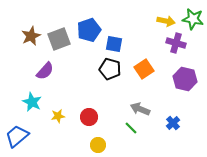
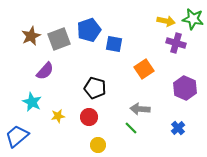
black pentagon: moved 15 px left, 19 px down
purple hexagon: moved 9 px down; rotated 10 degrees clockwise
gray arrow: rotated 18 degrees counterclockwise
blue cross: moved 5 px right, 5 px down
